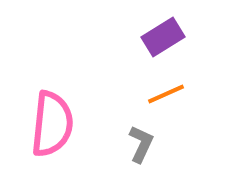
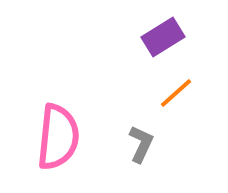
orange line: moved 10 px right, 1 px up; rotated 18 degrees counterclockwise
pink semicircle: moved 6 px right, 13 px down
